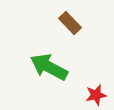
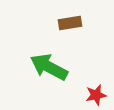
brown rectangle: rotated 55 degrees counterclockwise
